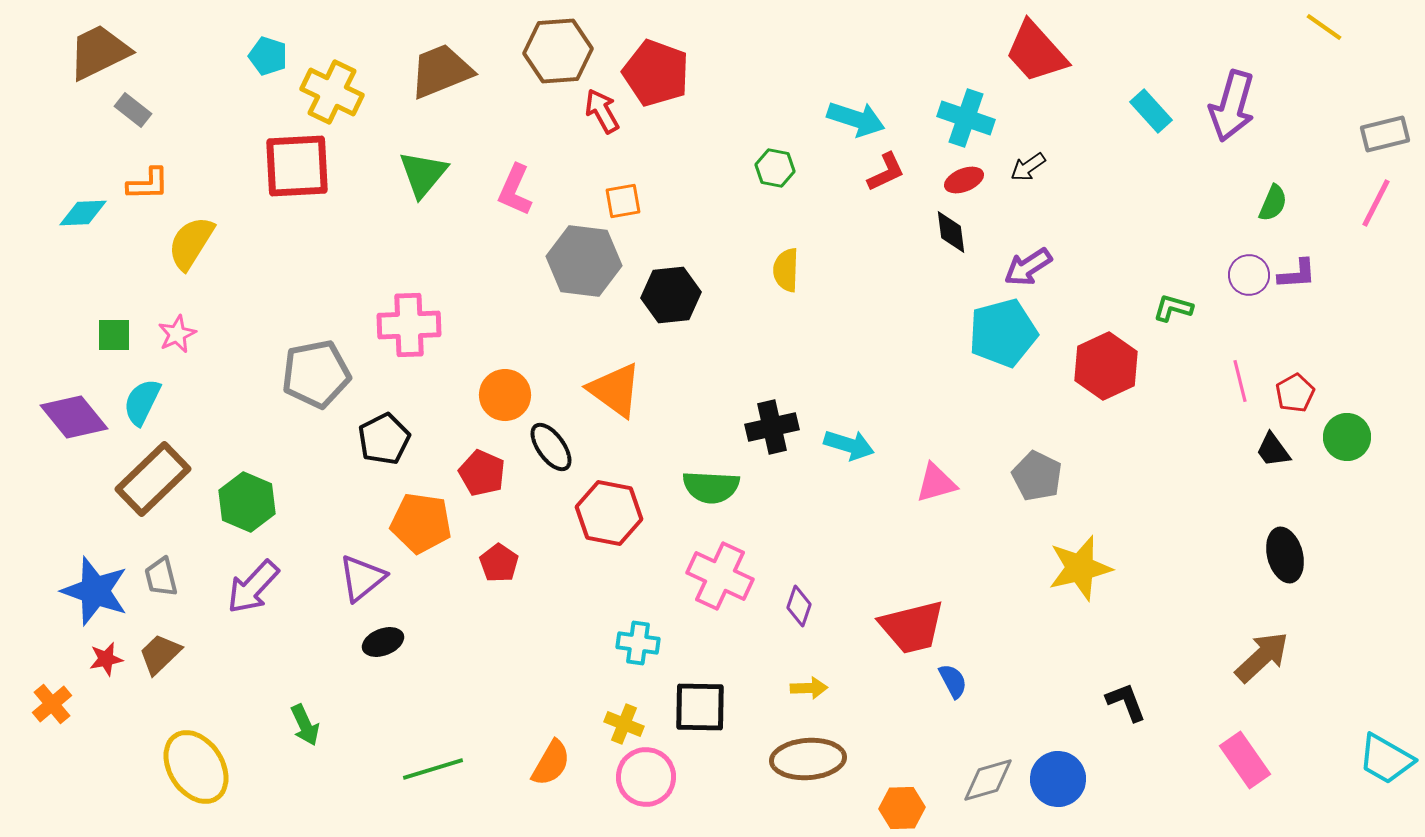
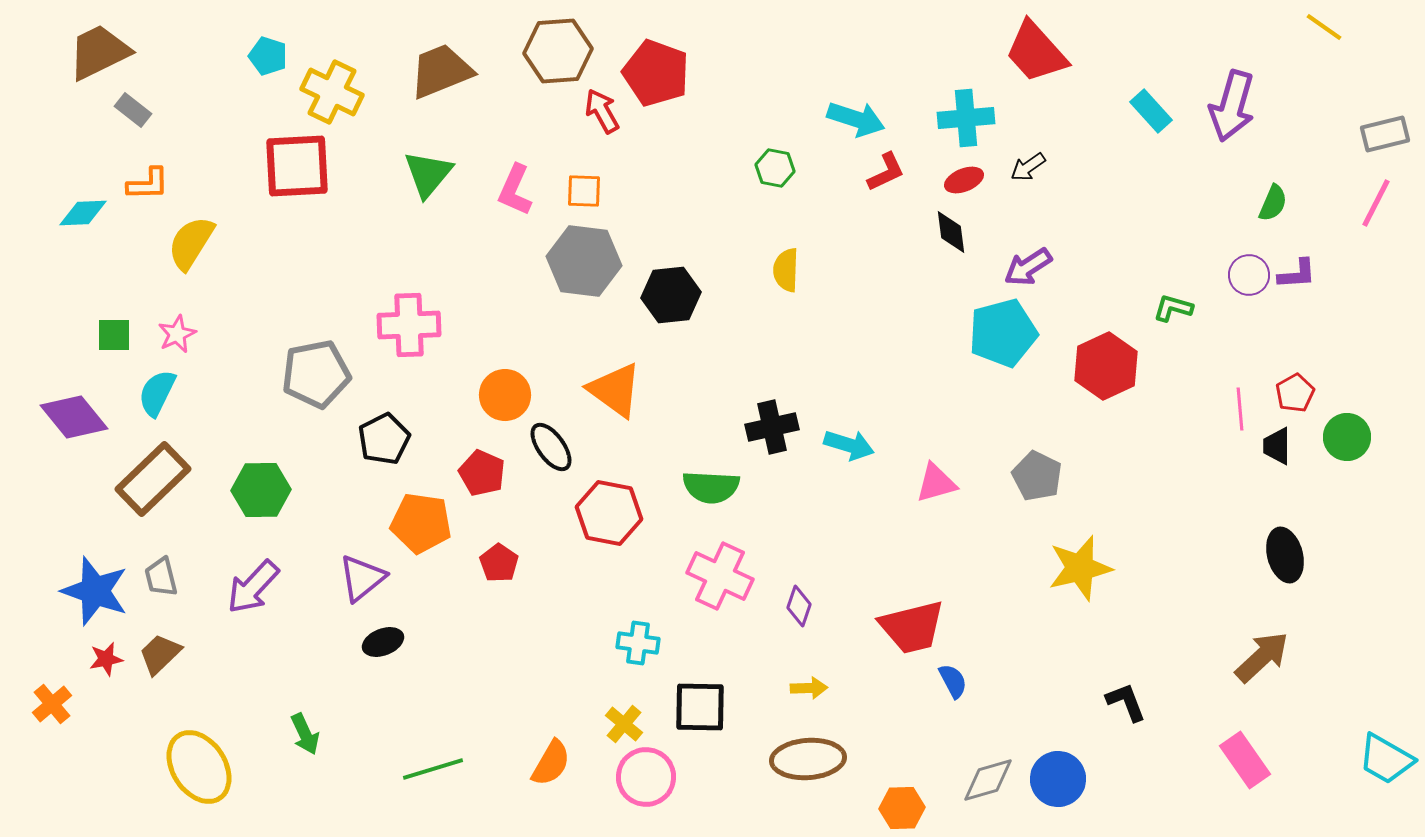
cyan cross at (966, 118): rotated 24 degrees counterclockwise
green triangle at (423, 174): moved 5 px right
orange square at (623, 201): moved 39 px left, 10 px up; rotated 12 degrees clockwise
pink line at (1240, 381): moved 28 px down; rotated 9 degrees clockwise
cyan semicircle at (142, 402): moved 15 px right, 9 px up
black trapezoid at (1273, 450): moved 4 px right, 4 px up; rotated 36 degrees clockwise
green hexagon at (247, 502): moved 14 px right, 12 px up; rotated 24 degrees counterclockwise
yellow cross at (624, 724): rotated 18 degrees clockwise
green arrow at (305, 725): moved 9 px down
yellow ellipse at (196, 767): moved 3 px right
